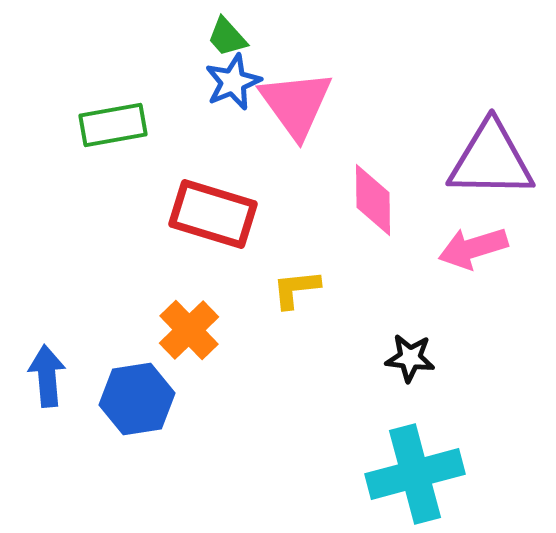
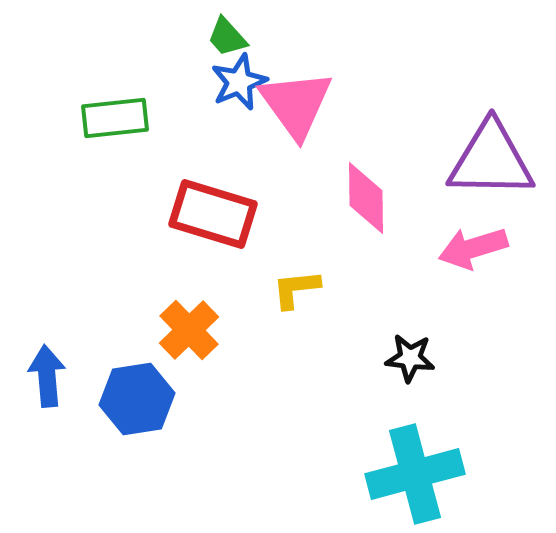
blue star: moved 6 px right
green rectangle: moved 2 px right, 7 px up; rotated 4 degrees clockwise
pink diamond: moved 7 px left, 2 px up
